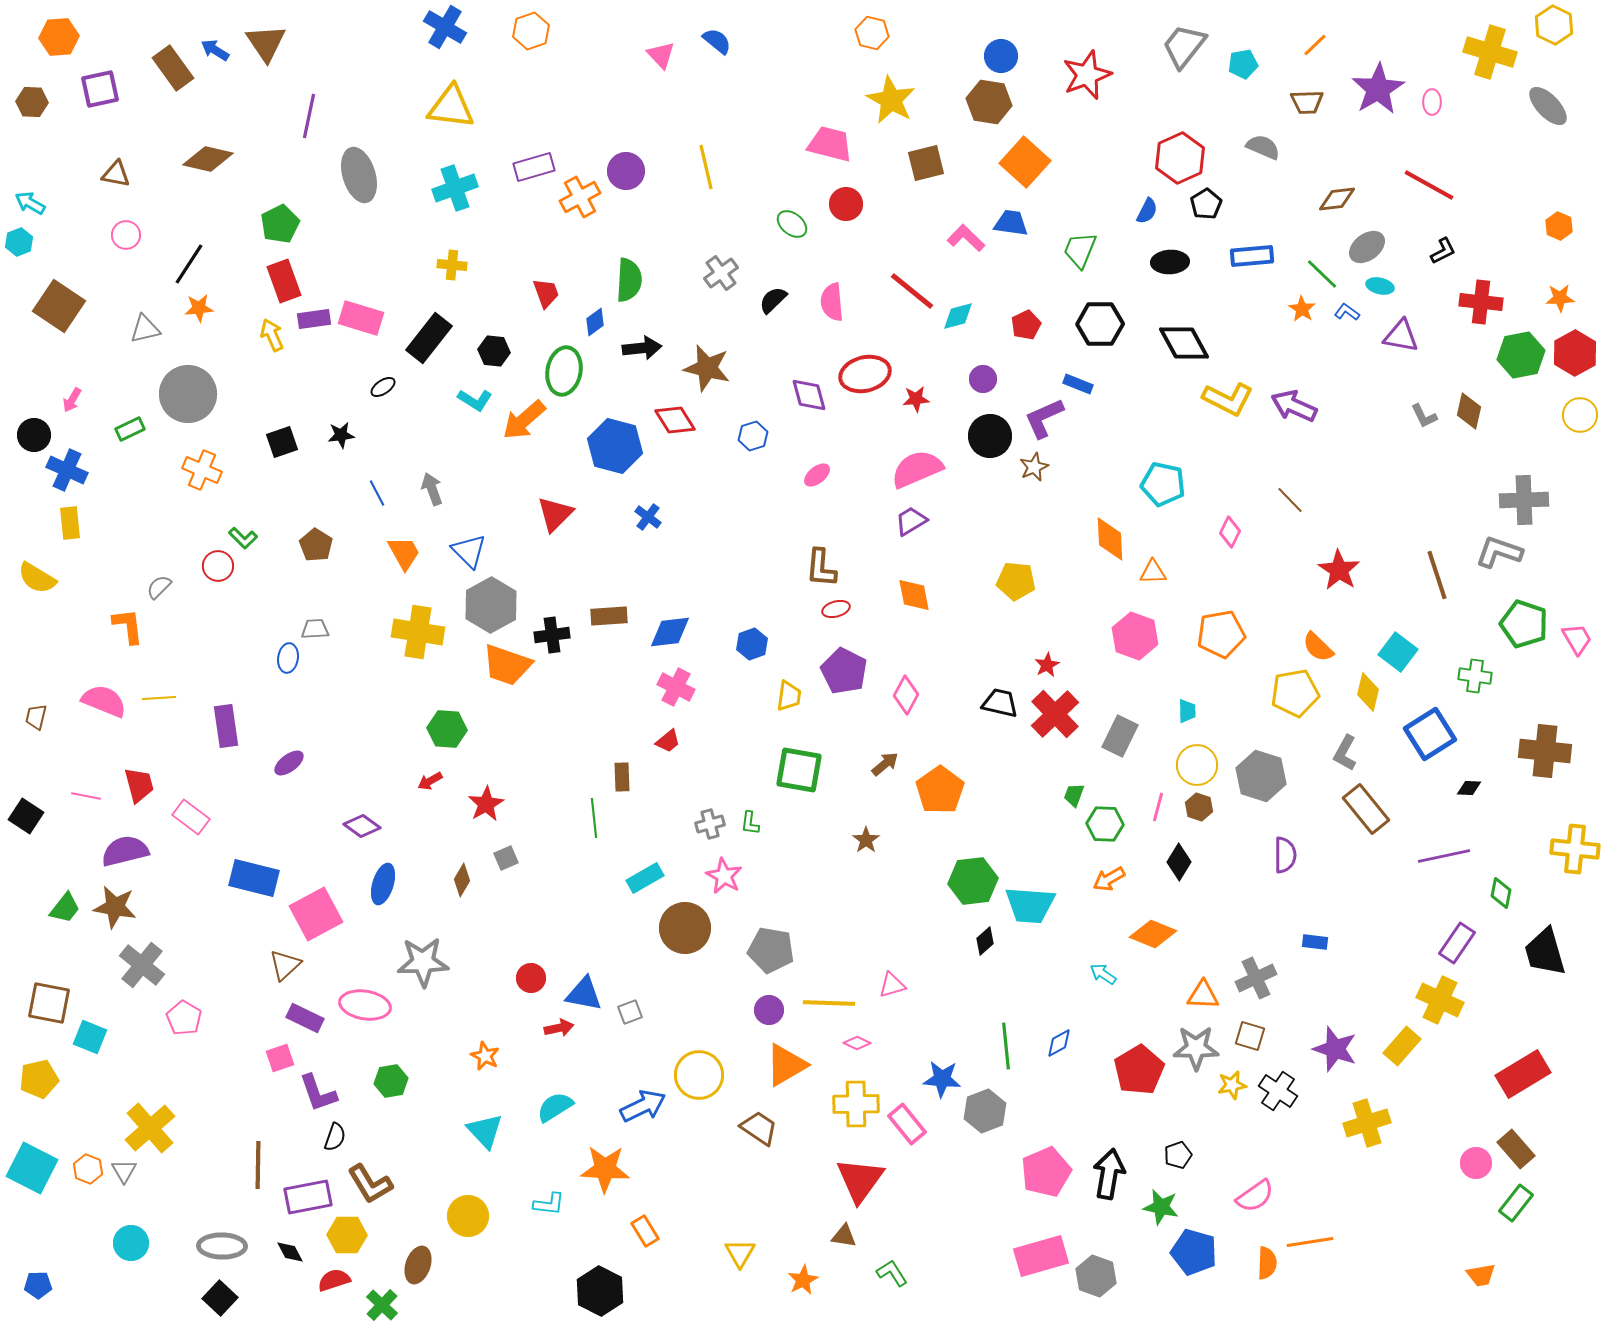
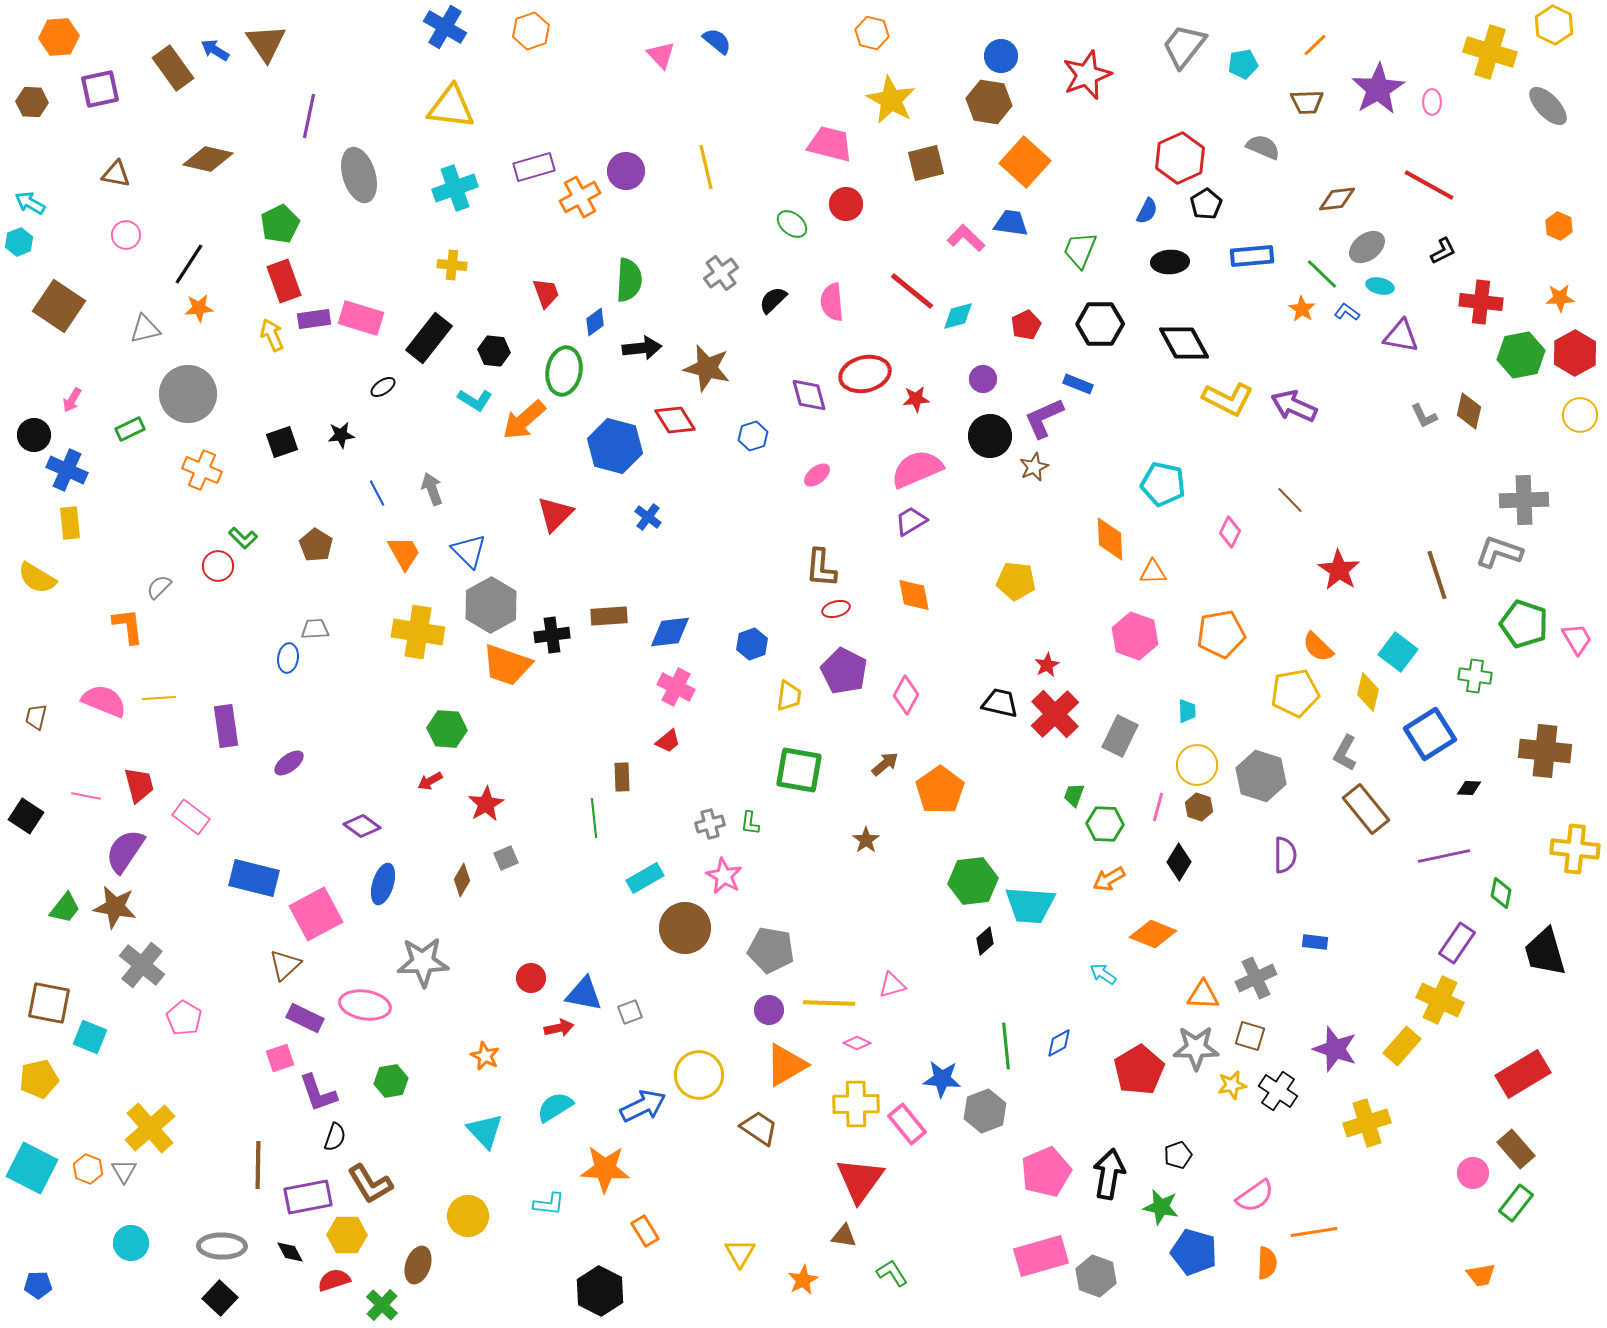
purple semicircle at (125, 851): rotated 42 degrees counterclockwise
pink circle at (1476, 1163): moved 3 px left, 10 px down
orange line at (1310, 1242): moved 4 px right, 10 px up
